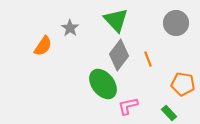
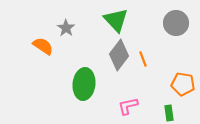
gray star: moved 4 px left
orange semicircle: rotated 90 degrees counterclockwise
orange line: moved 5 px left
green ellipse: moved 19 px left; rotated 44 degrees clockwise
green rectangle: rotated 35 degrees clockwise
